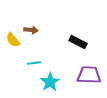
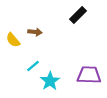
brown arrow: moved 4 px right, 2 px down
black rectangle: moved 27 px up; rotated 72 degrees counterclockwise
cyan line: moved 1 px left, 3 px down; rotated 32 degrees counterclockwise
cyan star: moved 1 px up
